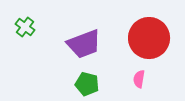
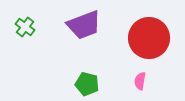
purple trapezoid: moved 19 px up
pink semicircle: moved 1 px right, 2 px down
